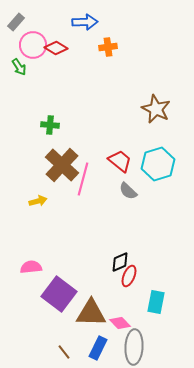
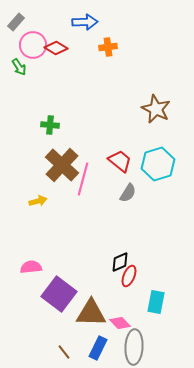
gray semicircle: moved 2 px down; rotated 102 degrees counterclockwise
